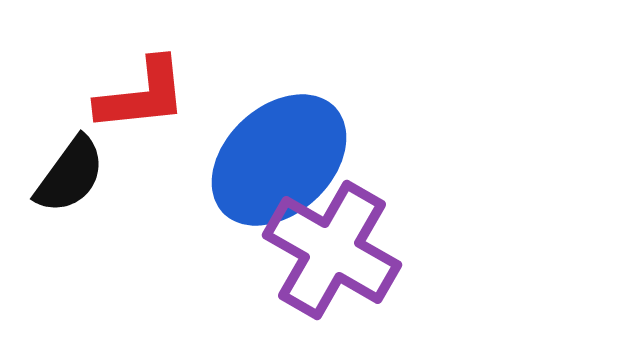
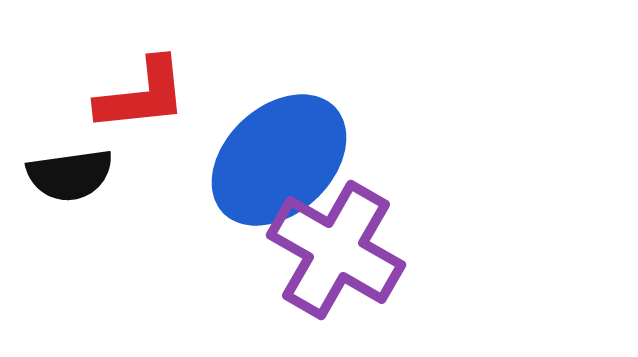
black semicircle: rotated 46 degrees clockwise
purple cross: moved 4 px right
